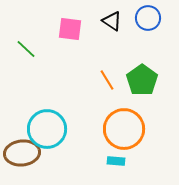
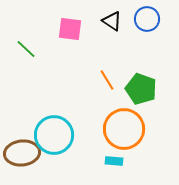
blue circle: moved 1 px left, 1 px down
green pentagon: moved 1 px left, 9 px down; rotated 16 degrees counterclockwise
cyan circle: moved 7 px right, 6 px down
cyan rectangle: moved 2 px left
